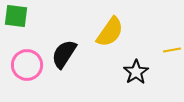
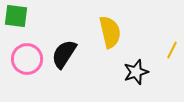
yellow semicircle: rotated 48 degrees counterclockwise
yellow line: rotated 54 degrees counterclockwise
pink circle: moved 6 px up
black star: rotated 15 degrees clockwise
